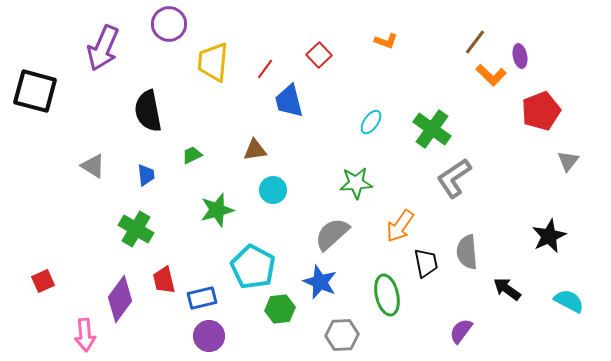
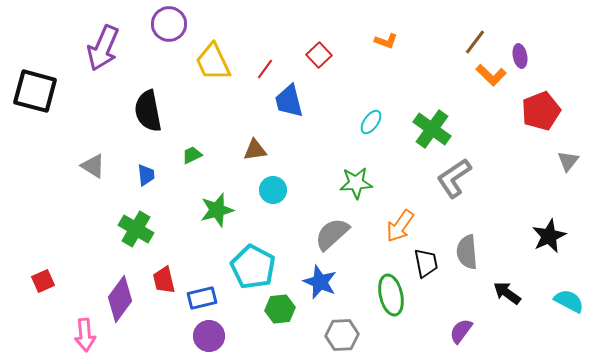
yellow trapezoid at (213, 62): rotated 30 degrees counterclockwise
black arrow at (507, 289): moved 4 px down
green ellipse at (387, 295): moved 4 px right
